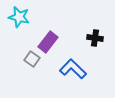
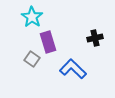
cyan star: moved 13 px right; rotated 20 degrees clockwise
black cross: rotated 21 degrees counterclockwise
purple rectangle: rotated 55 degrees counterclockwise
